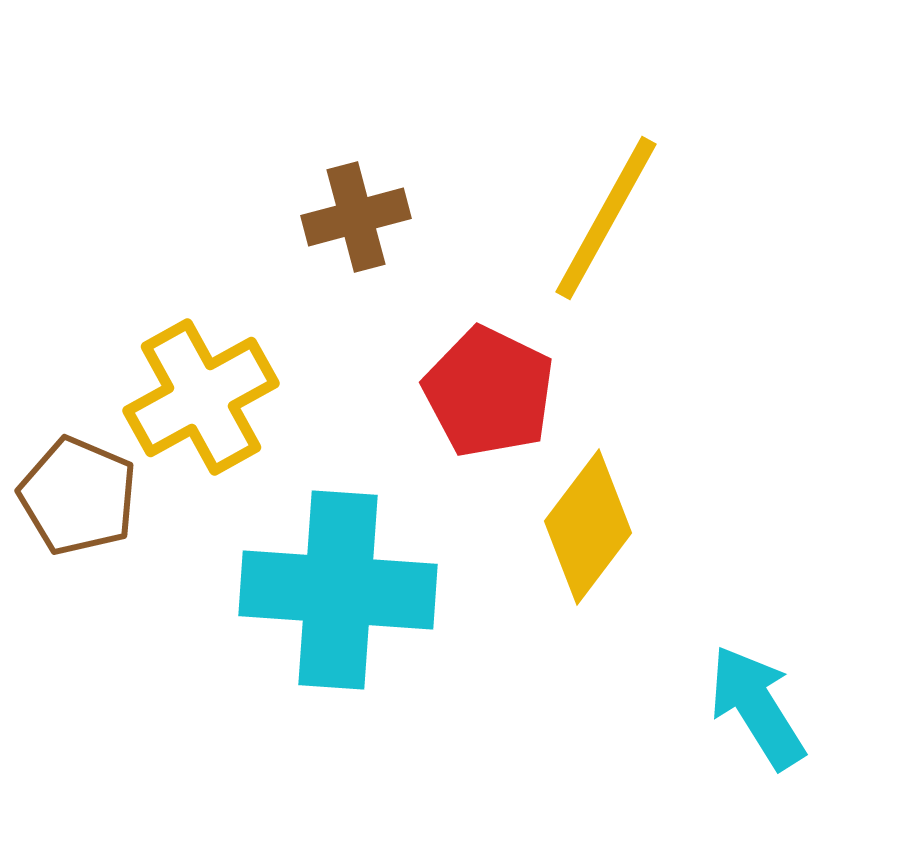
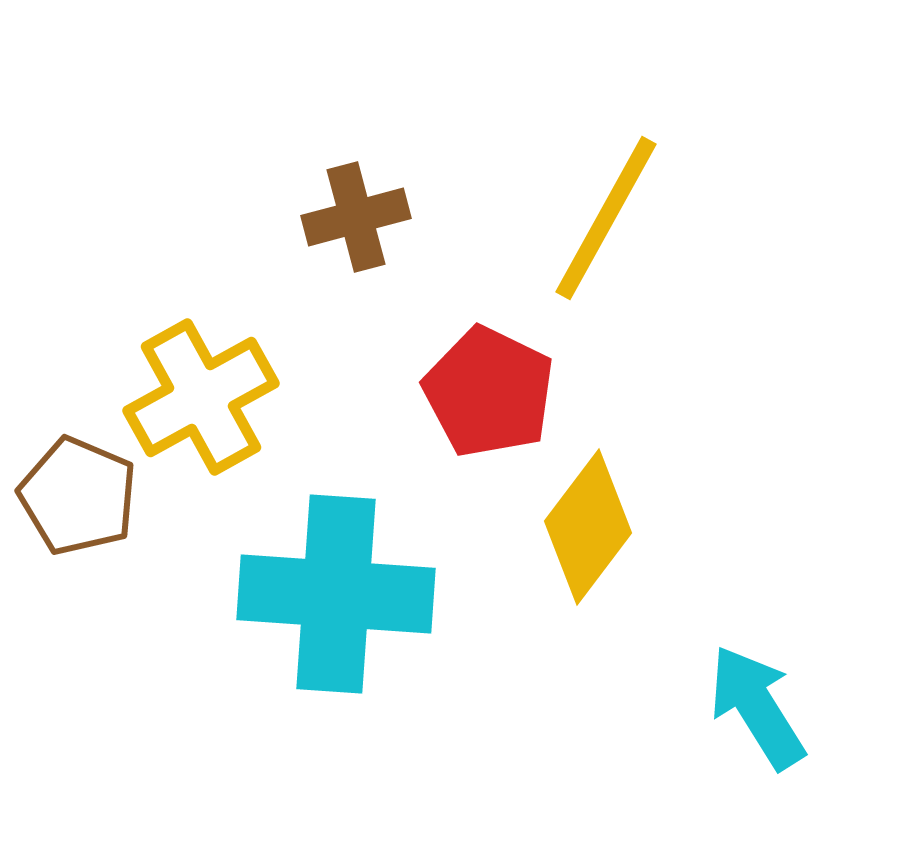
cyan cross: moved 2 px left, 4 px down
